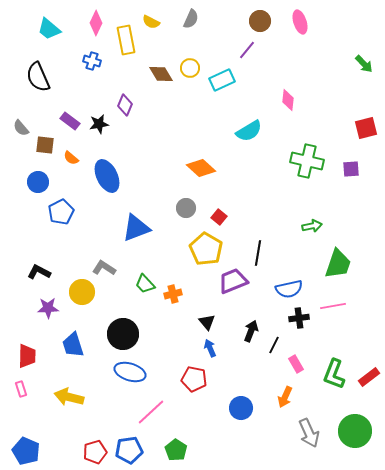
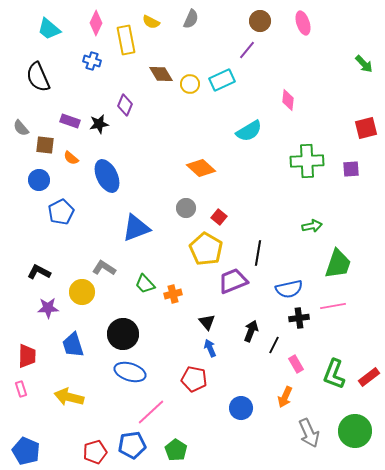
pink ellipse at (300, 22): moved 3 px right, 1 px down
yellow circle at (190, 68): moved 16 px down
purple rectangle at (70, 121): rotated 18 degrees counterclockwise
green cross at (307, 161): rotated 16 degrees counterclockwise
blue circle at (38, 182): moved 1 px right, 2 px up
blue pentagon at (129, 450): moved 3 px right, 5 px up
